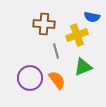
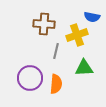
gray line: rotated 28 degrees clockwise
green triangle: moved 1 px right, 1 px down; rotated 18 degrees clockwise
orange semicircle: moved 1 px left, 4 px down; rotated 42 degrees clockwise
